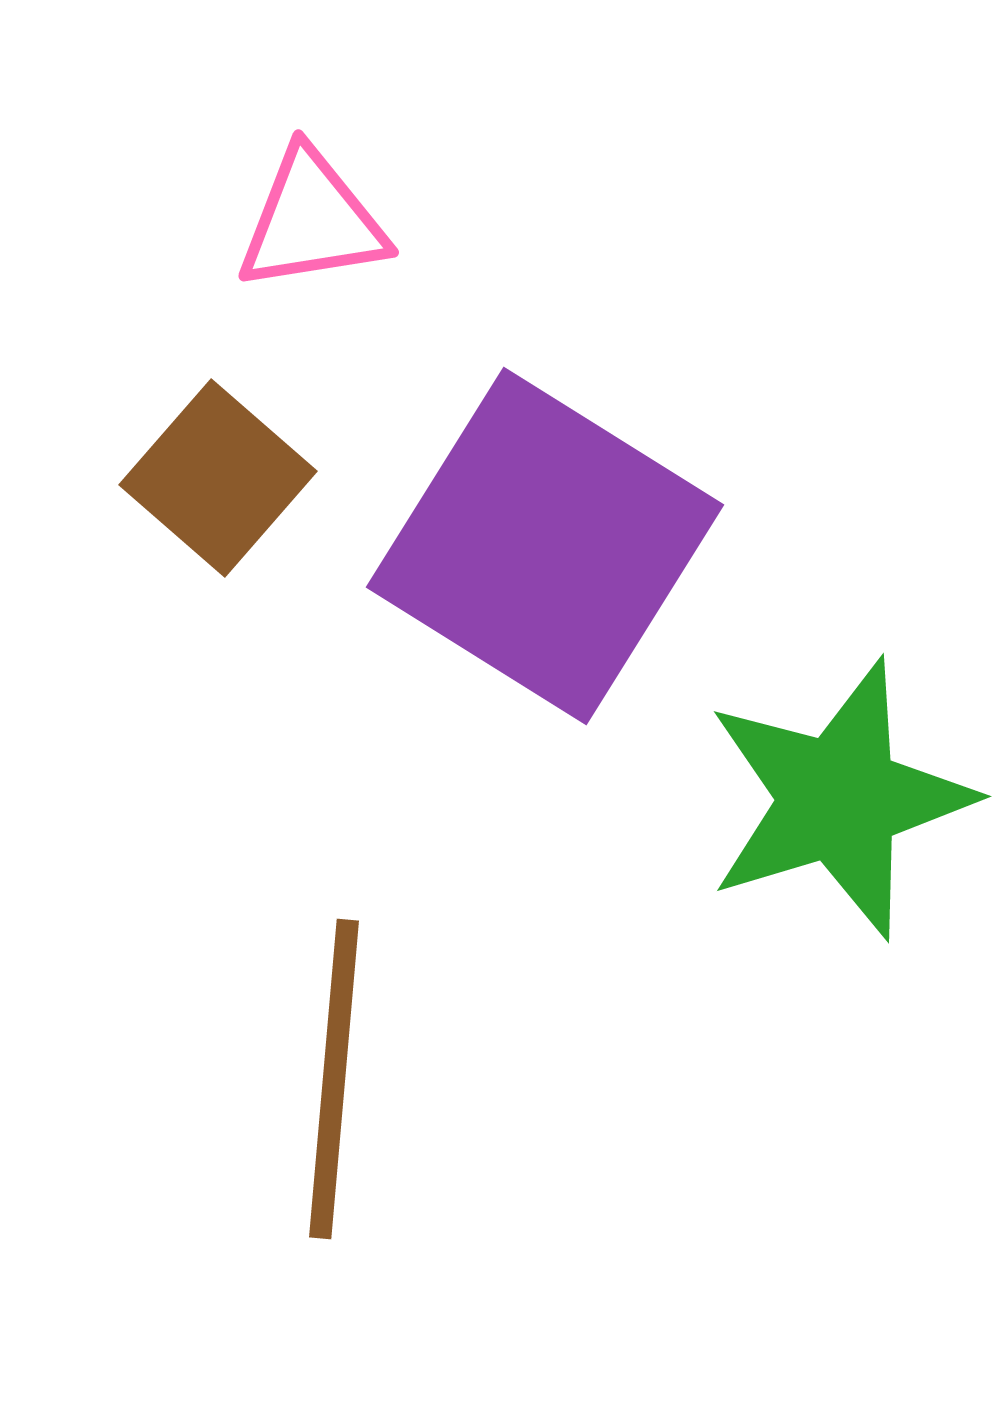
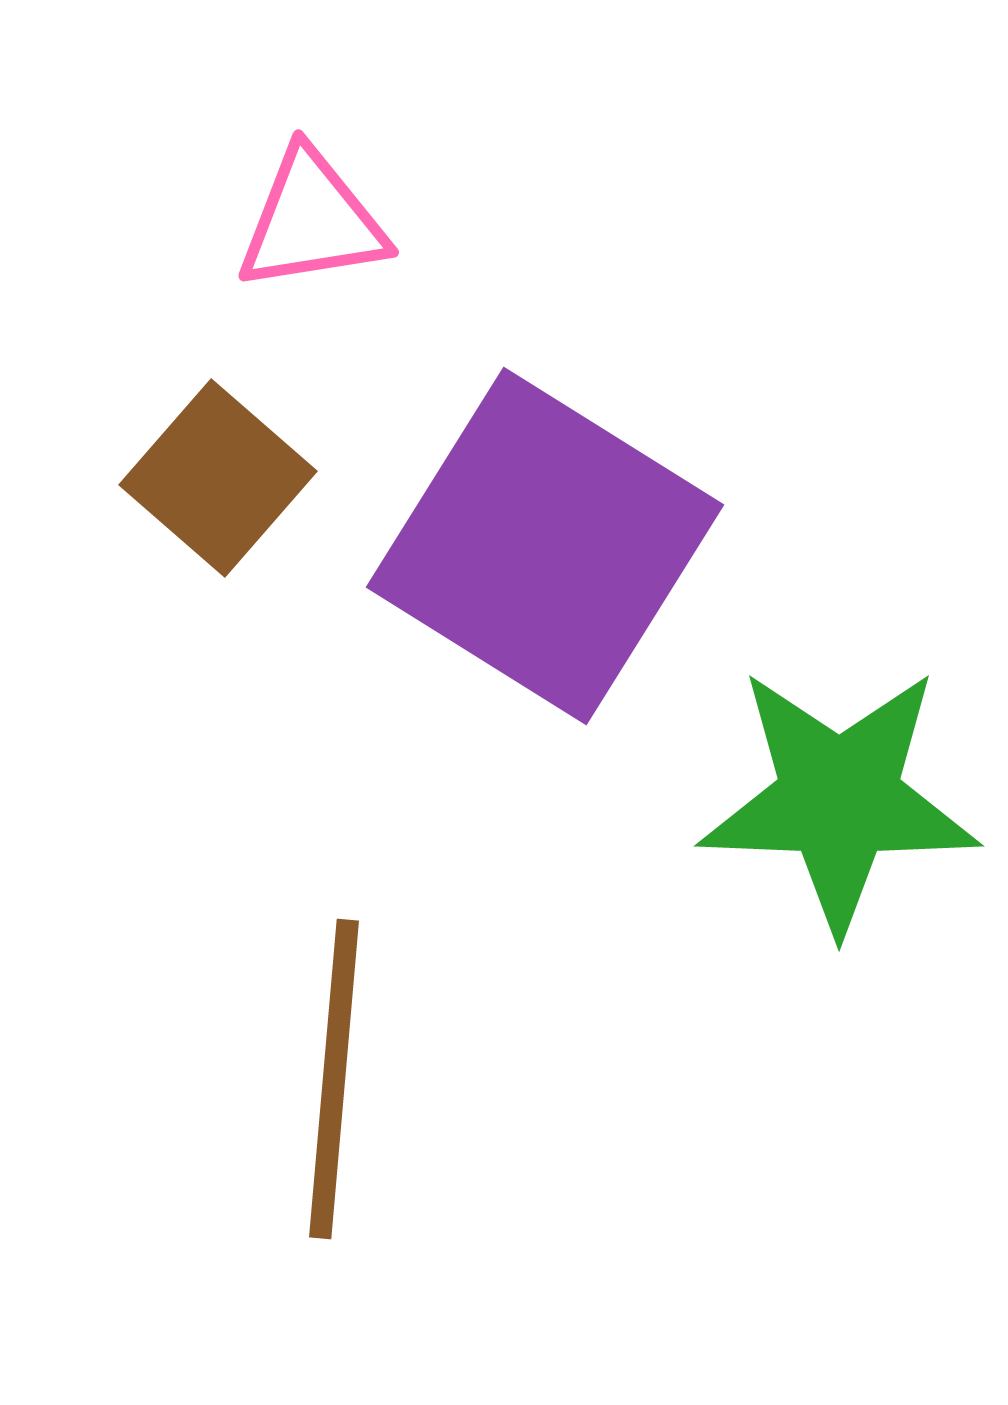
green star: rotated 19 degrees clockwise
